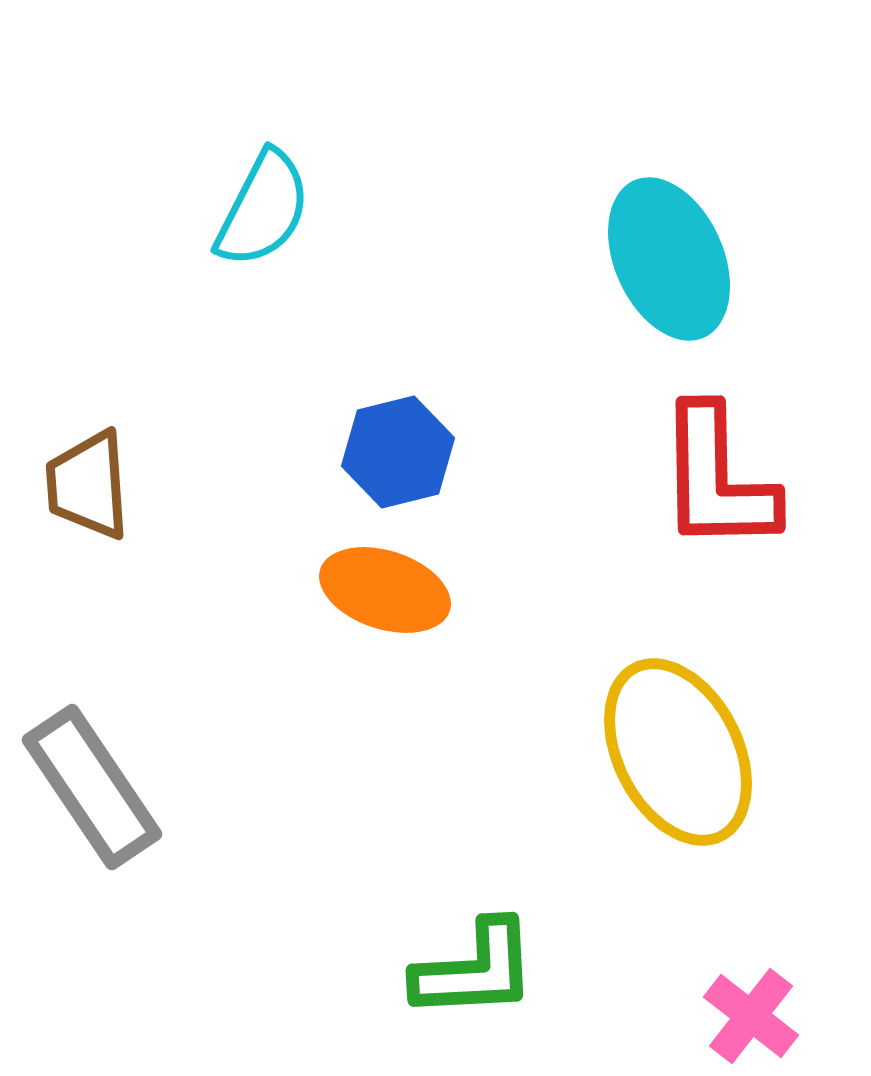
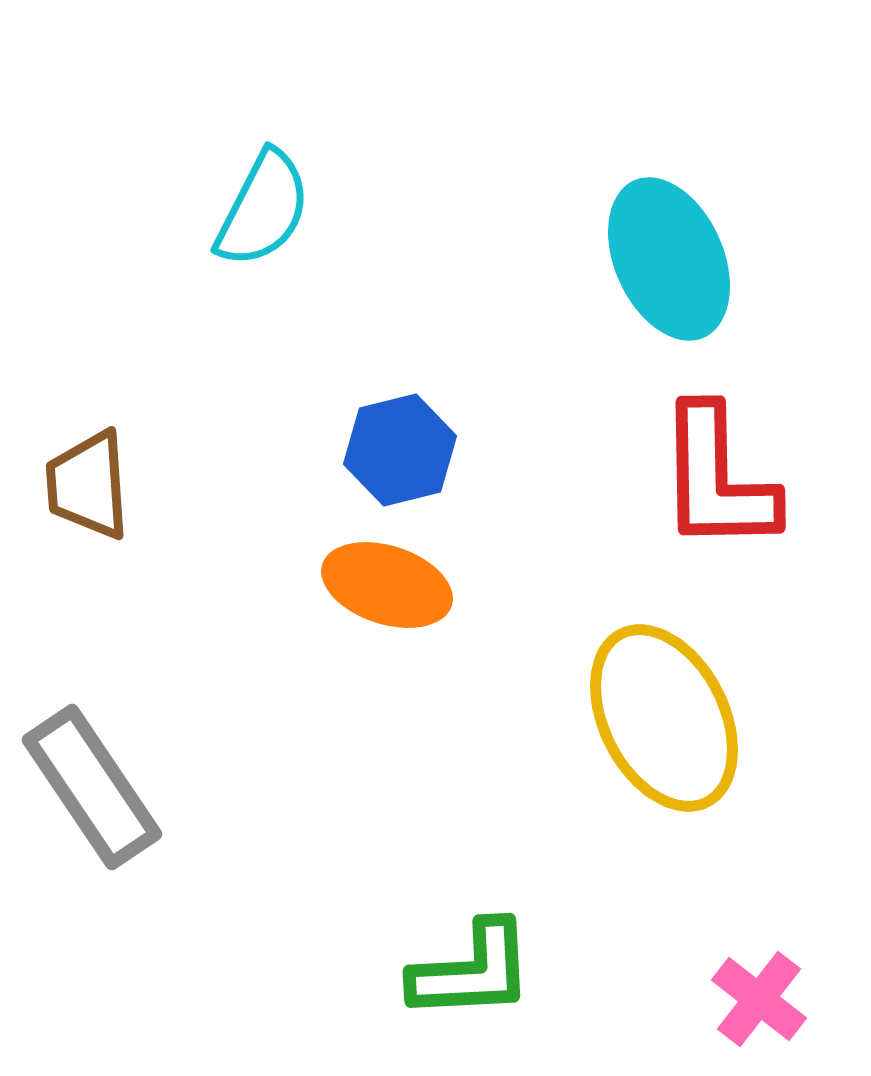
blue hexagon: moved 2 px right, 2 px up
orange ellipse: moved 2 px right, 5 px up
yellow ellipse: moved 14 px left, 34 px up
green L-shape: moved 3 px left, 1 px down
pink cross: moved 8 px right, 17 px up
